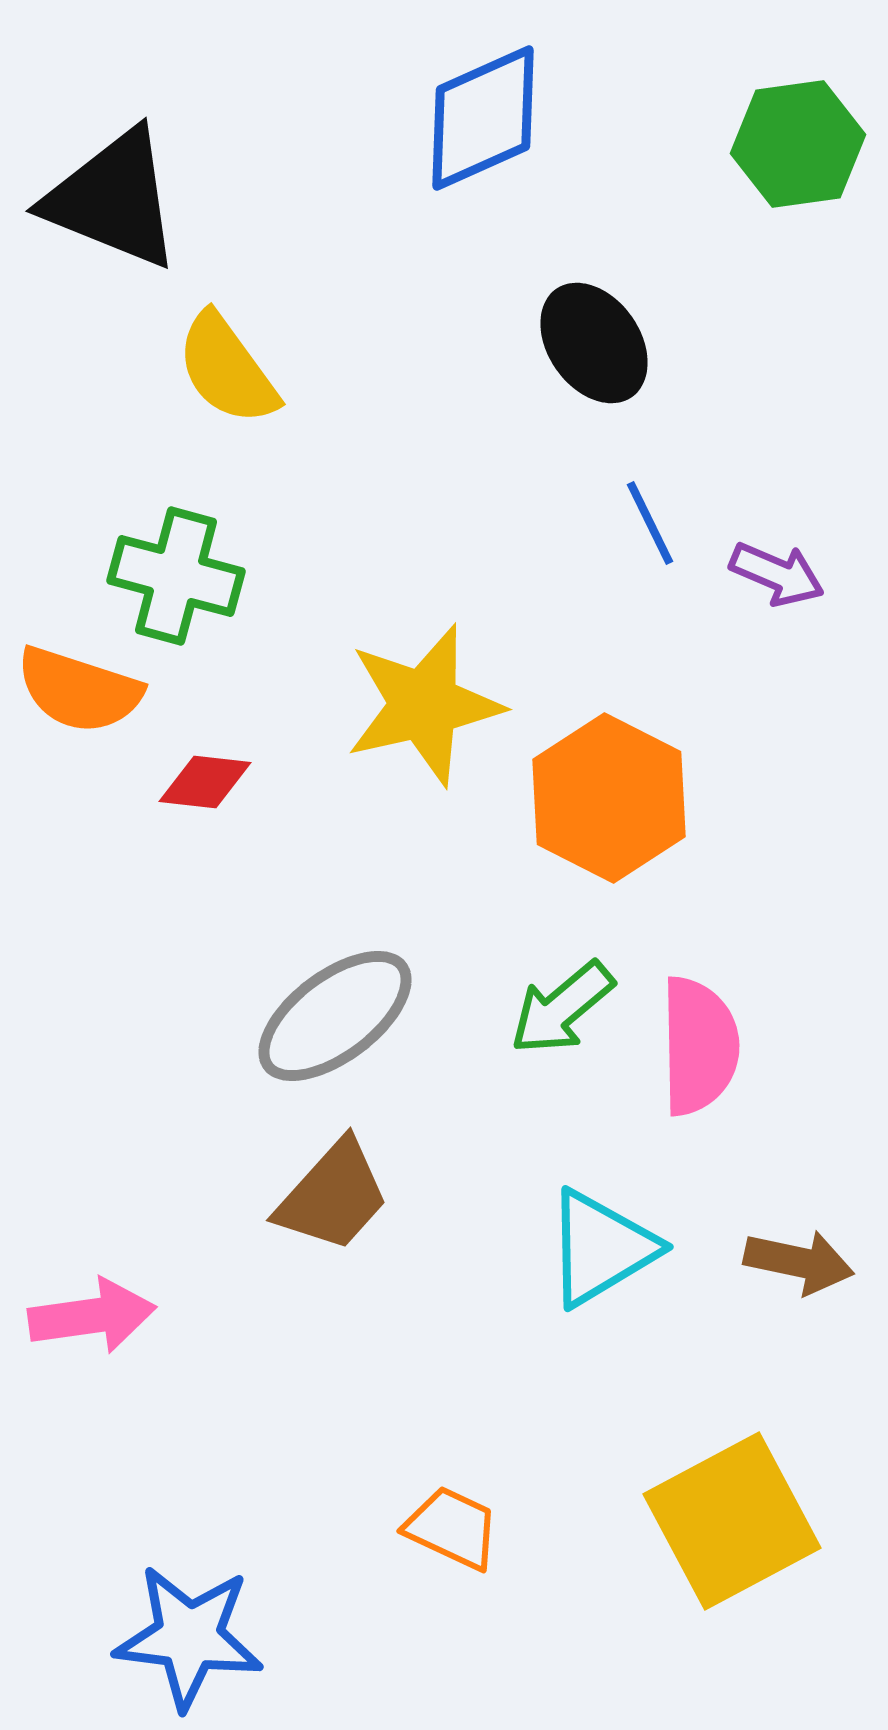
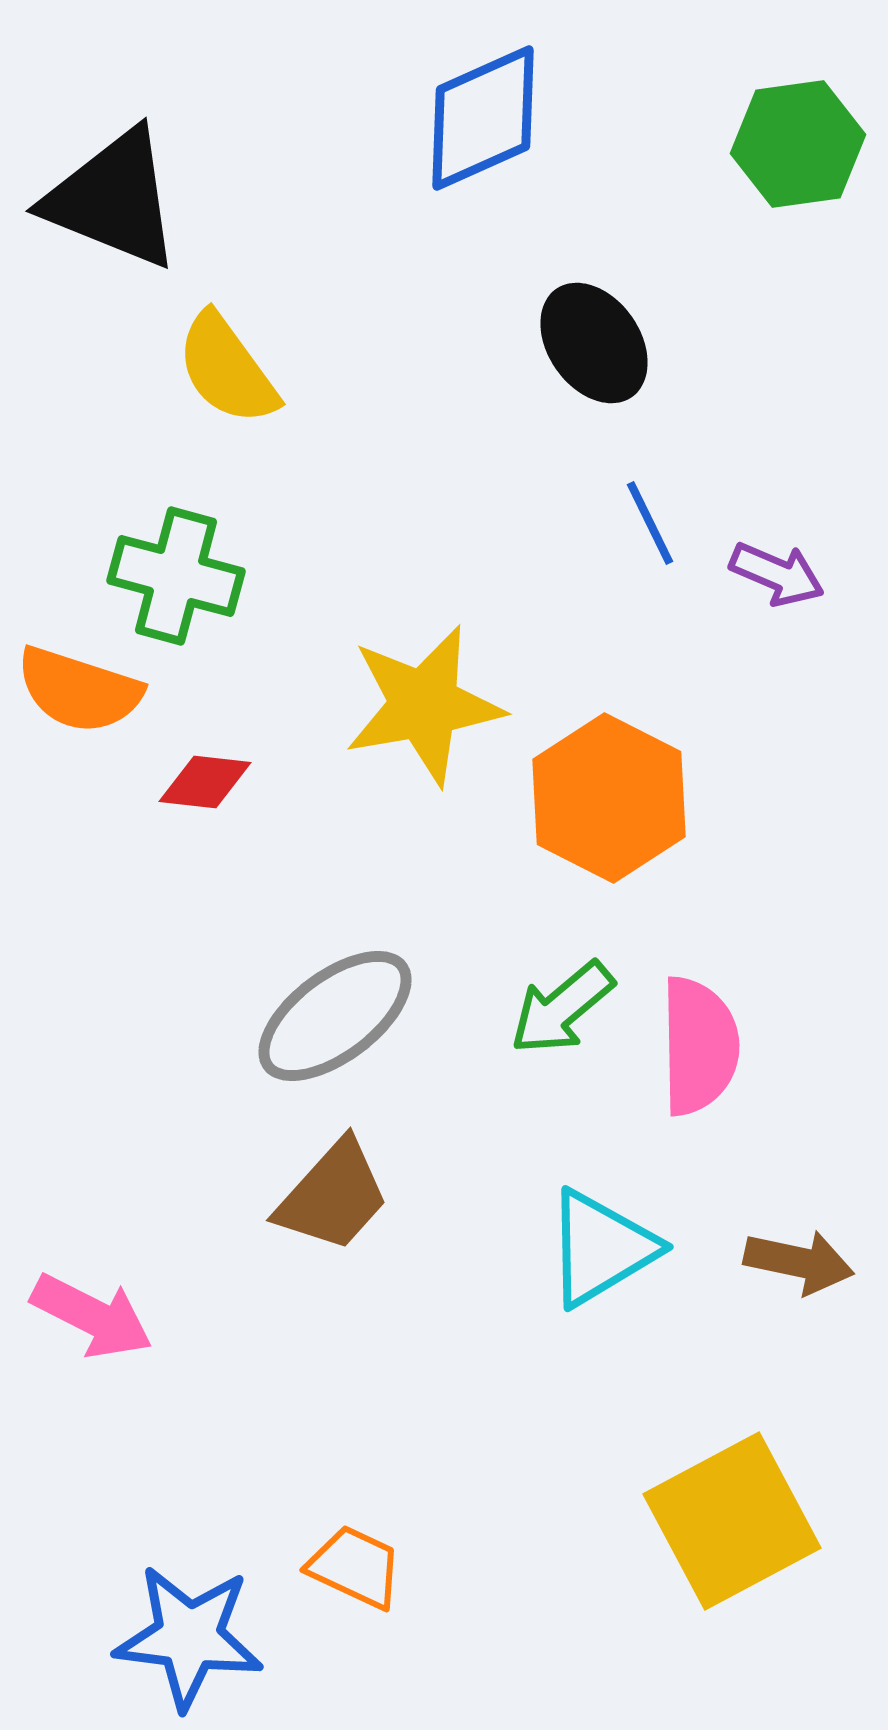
yellow star: rotated 3 degrees clockwise
pink arrow: rotated 35 degrees clockwise
orange trapezoid: moved 97 px left, 39 px down
